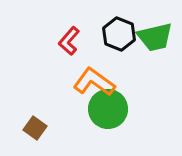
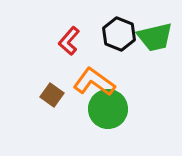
brown square: moved 17 px right, 33 px up
